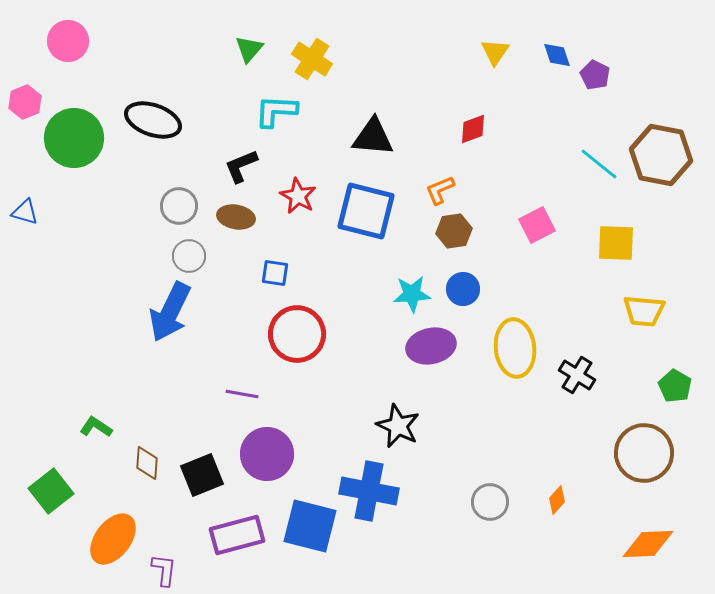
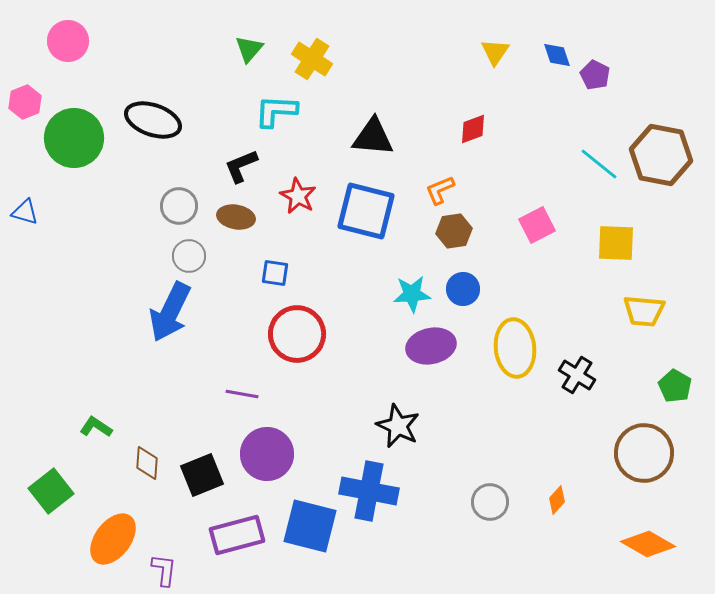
orange diamond at (648, 544): rotated 32 degrees clockwise
